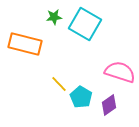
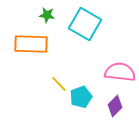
green star: moved 7 px left, 2 px up; rotated 14 degrees clockwise
orange rectangle: moved 6 px right; rotated 12 degrees counterclockwise
pink semicircle: rotated 12 degrees counterclockwise
cyan pentagon: rotated 20 degrees clockwise
purple diamond: moved 6 px right, 1 px down; rotated 10 degrees counterclockwise
